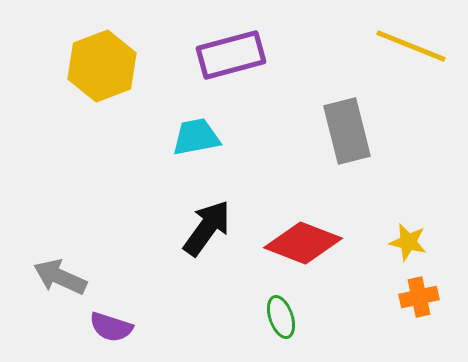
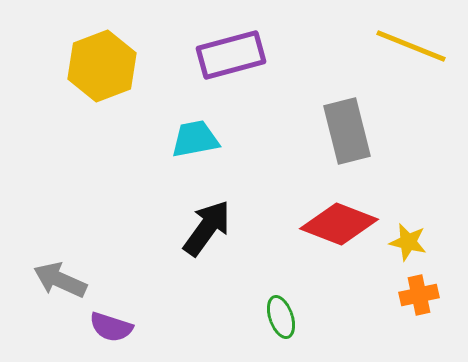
cyan trapezoid: moved 1 px left, 2 px down
red diamond: moved 36 px right, 19 px up
gray arrow: moved 3 px down
orange cross: moved 2 px up
